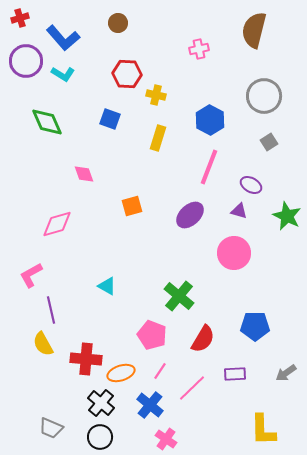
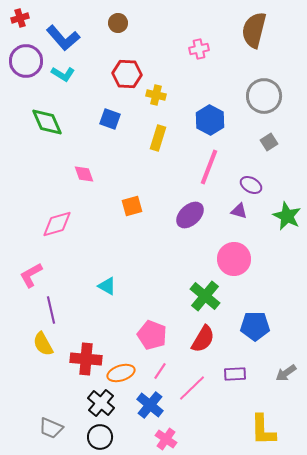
pink circle at (234, 253): moved 6 px down
green cross at (179, 296): moved 26 px right
